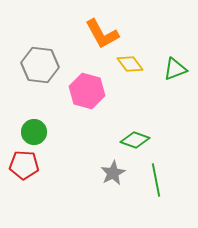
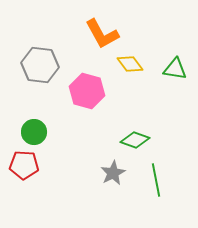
green triangle: rotated 30 degrees clockwise
